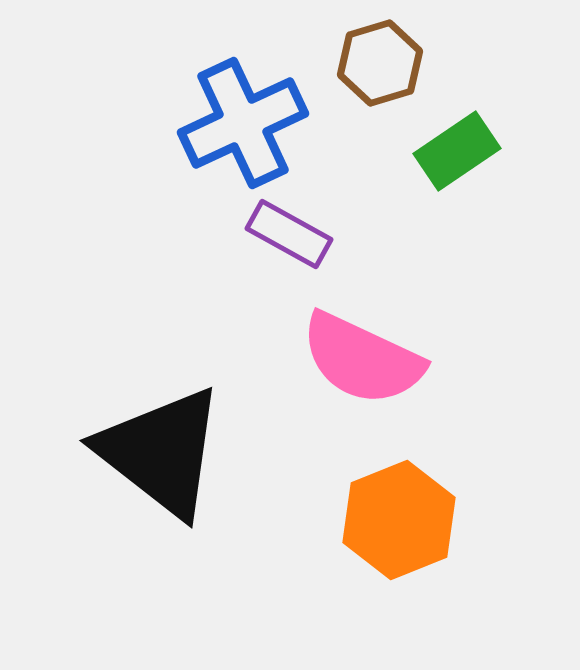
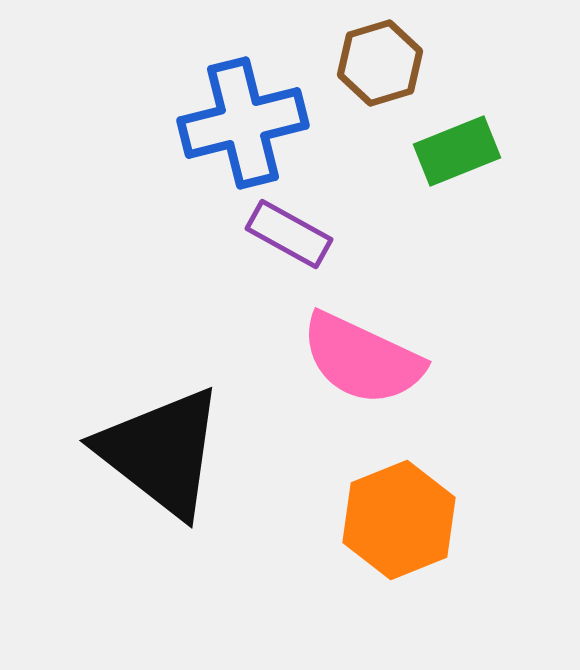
blue cross: rotated 11 degrees clockwise
green rectangle: rotated 12 degrees clockwise
